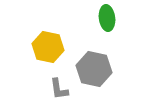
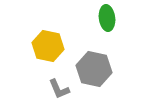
yellow hexagon: moved 1 px up
gray L-shape: rotated 15 degrees counterclockwise
